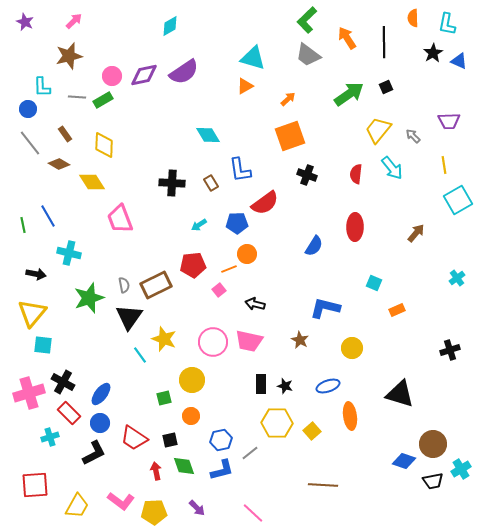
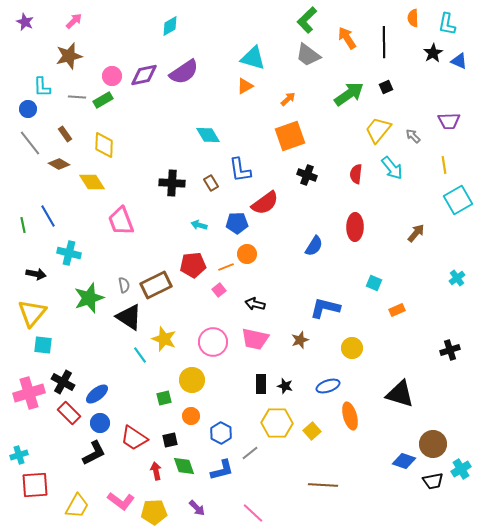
pink trapezoid at (120, 219): moved 1 px right, 2 px down
cyan arrow at (199, 225): rotated 49 degrees clockwise
orange line at (229, 269): moved 3 px left, 2 px up
black triangle at (129, 317): rotated 32 degrees counterclockwise
brown star at (300, 340): rotated 24 degrees clockwise
pink trapezoid at (249, 341): moved 6 px right, 2 px up
blue ellipse at (101, 394): moved 4 px left; rotated 15 degrees clockwise
orange ellipse at (350, 416): rotated 8 degrees counterclockwise
cyan cross at (50, 437): moved 31 px left, 18 px down
blue hexagon at (221, 440): moved 7 px up; rotated 20 degrees counterclockwise
